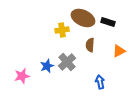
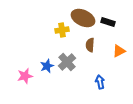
pink star: moved 3 px right
